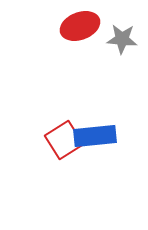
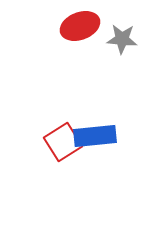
red square: moved 1 px left, 2 px down
